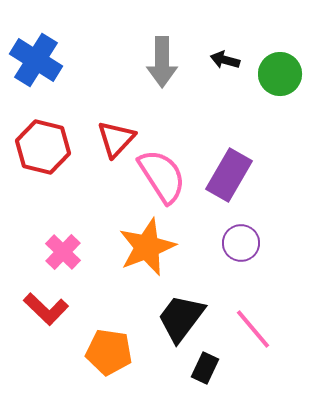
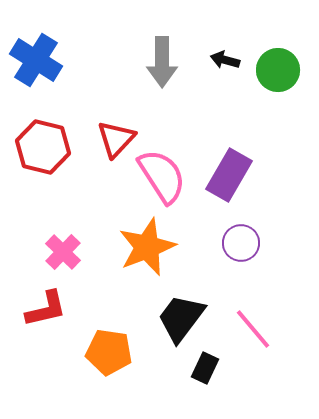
green circle: moved 2 px left, 4 px up
red L-shape: rotated 57 degrees counterclockwise
